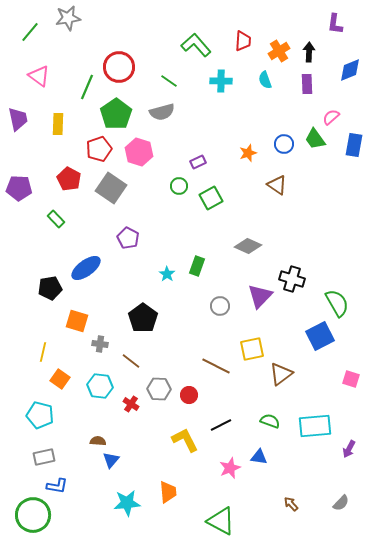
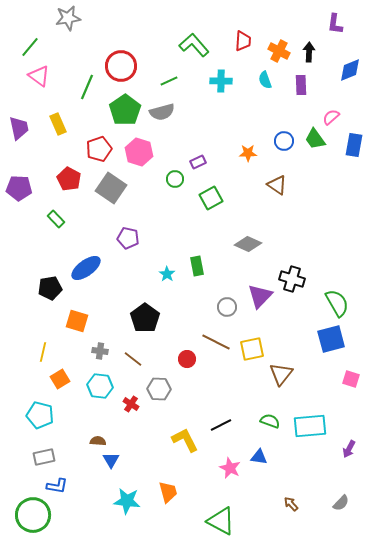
green line at (30, 32): moved 15 px down
green L-shape at (196, 45): moved 2 px left
orange cross at (279, 51): rotated 30 degrees counterclockwise
red circle at (119, 67): moved 2 px right, 1 px up
green line at (169, 81): rotated 60 degrees counterclockwise
purple rectangle at (307, 84): moved 6 px left, 1 px down
green pentagon at (116, 114): moved 9 px right, 4 px up
purple trapezoid at (18, 119): moved 1 px right, 9 px down
yellow rectangle at (58, 124): rotated 25 degrees counterclockwise
blue circle at (284, 144): moved 3 px up
orange star at (248, 153): rotated 18 degrees clockwise
green circle at (179, 186): moved 4 px left, 7 px up
purple pentagon at (128, 238): rotated 15 degrees counterclockwise
gray diamond at (248, 246): moved 2 px up
green rectangle at (197, 266): rotated 30 degrees counterclockwise
gray circle at (220, 306): moved 7 px right, 1 px down
black pentagon at (143, 318): moved 2 px right
blue square at (320, 336): moved 11 px right, 3 px down; rotated 12 degrees clockwise
gray cross at (100, 344): moved 7 px down
brown line at (131, 361): moved 2 px right, 2 px up
brown line at (216, 366): moved 24 px up
brown triangle at (281, 374): rotated 15 degrees counterclockwise
orange square at (60, 379): rotated 24 degrees clockwise
red circle at (189, 395): moved 2 px left, 36 px up
cyan rectangle at (315, 426): moved 5 px left
blue triangle at (111, 460): rotated 12 degrees counterclockwise
pink star at (230, 468): rotated 25 degrees counterclockwise
orange trapezoid at (168, 492): rotated 10 degrees counterclockwise
cyan star at (127, 503): moved 2 px up; rotated 12 degrees clockwise
